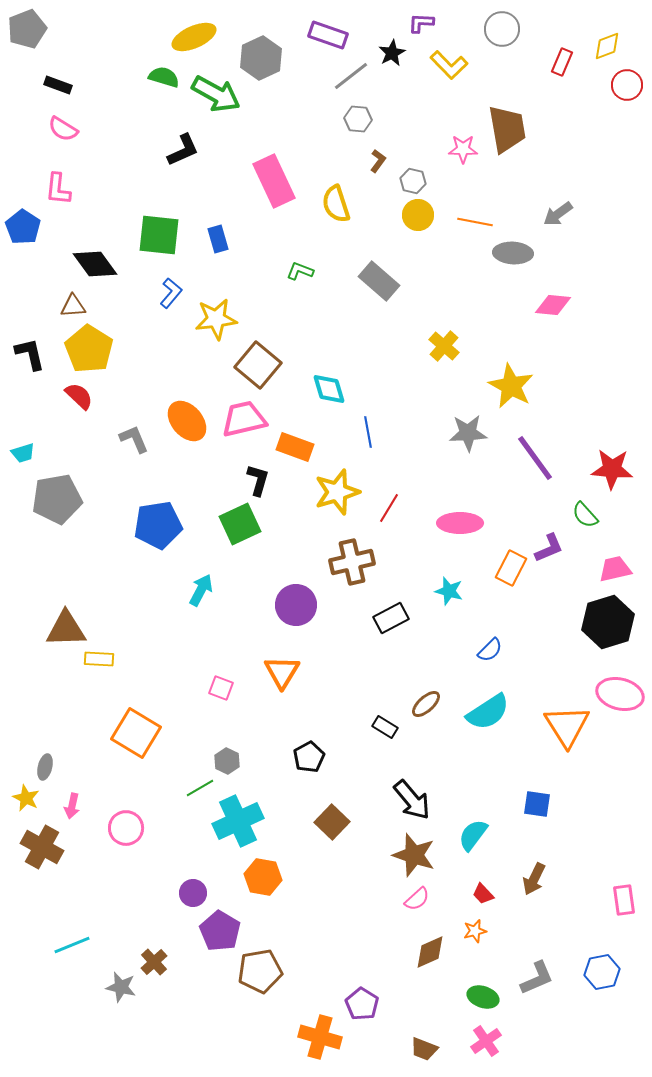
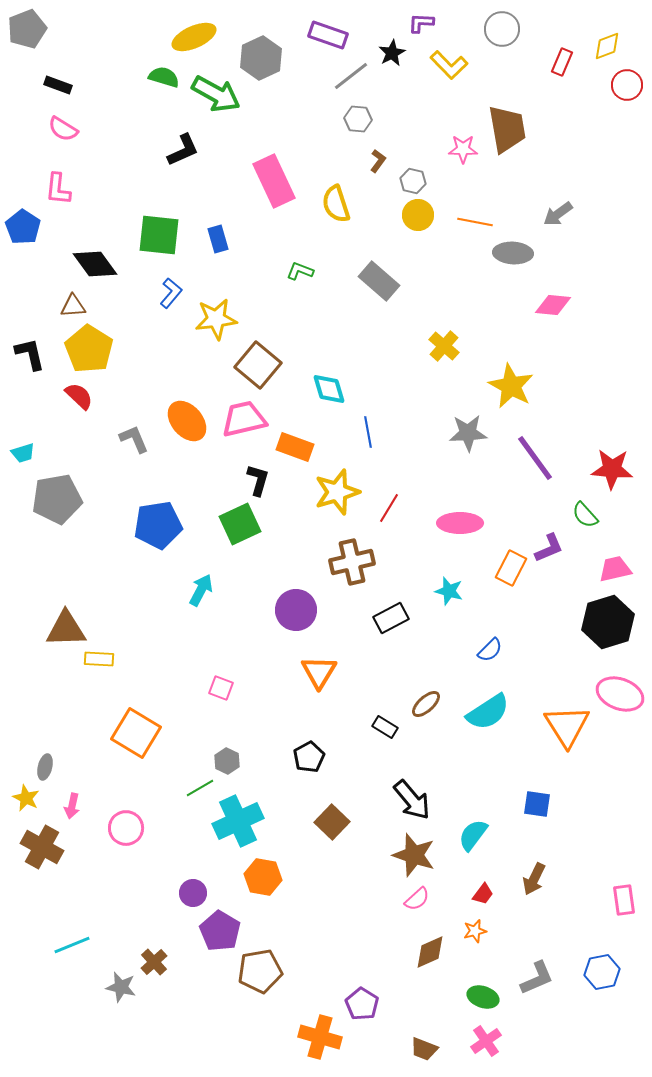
purple circle at (296, 605): moved 5 px down
orange triangle at (282, 672): moved 37 px right
pink ellipse at (620, 694): rotated 6 degrees clockwise
red trapezoid at (483, 894): rotated 100 degrees counterclockwise
